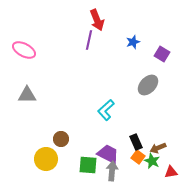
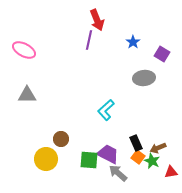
blue star: rotated 16 degrees counterclockwise
gray ellipse: moved 4 px left, 7 px up; rotated 40 degrees clockwise
black rectangle: moved 1 px down
green square: moved 1 px right, 5 px up
gray arrow: moved 6 px right, 2 px down; rotated 54 degrees counterclockwise
